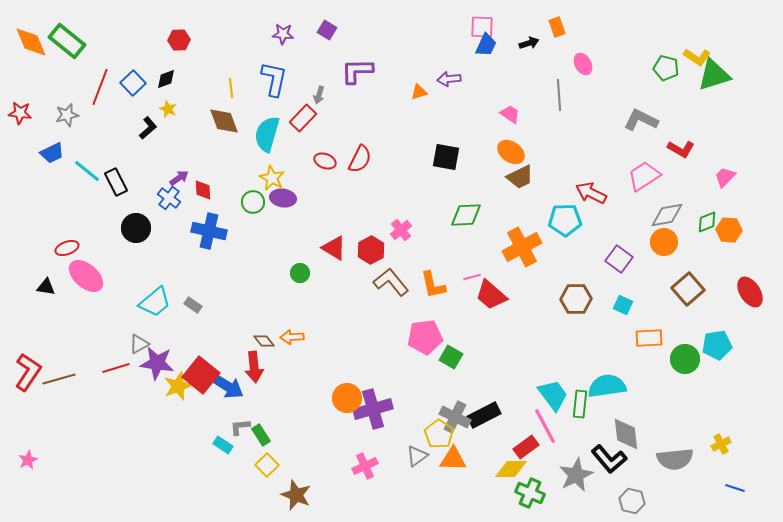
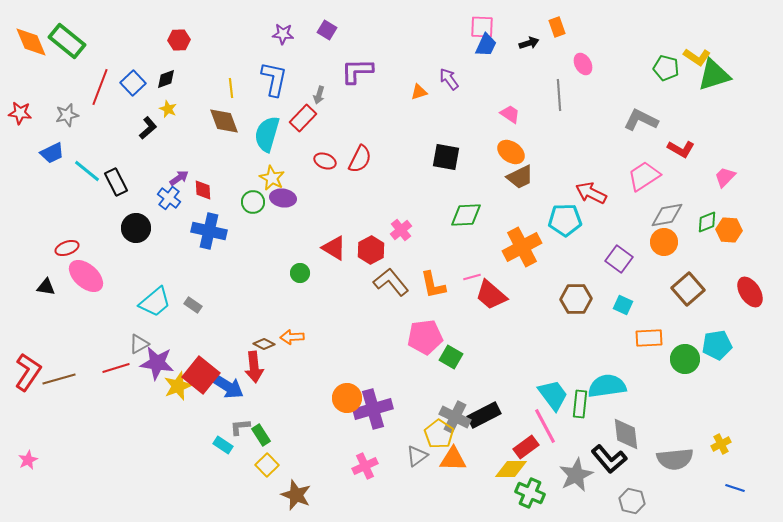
purple arrow at (449, 79): rotated 60 degrees clockwise
brown diamond at (264, 341): moved 3 px down; rotated 25 degrees counterclockwise
